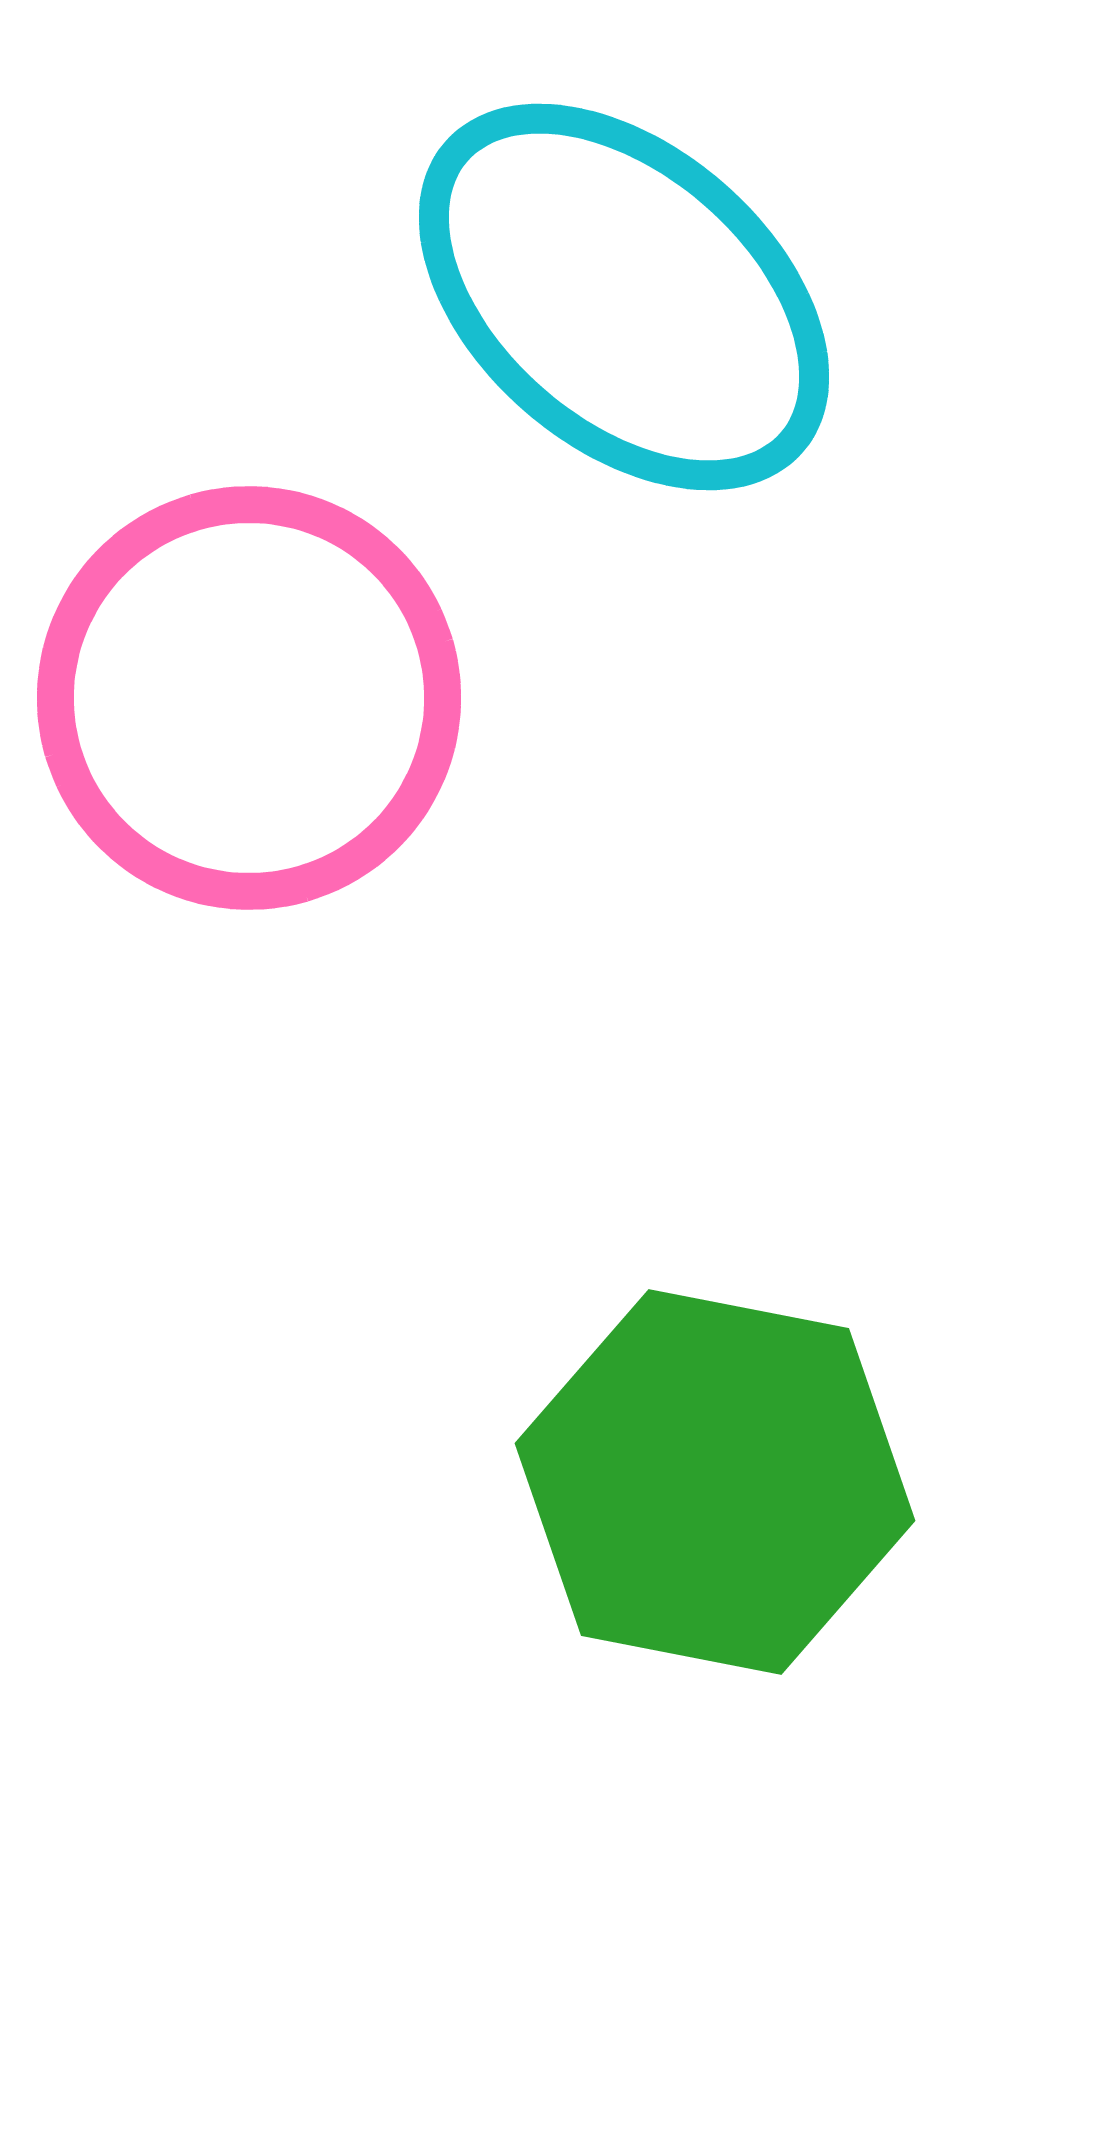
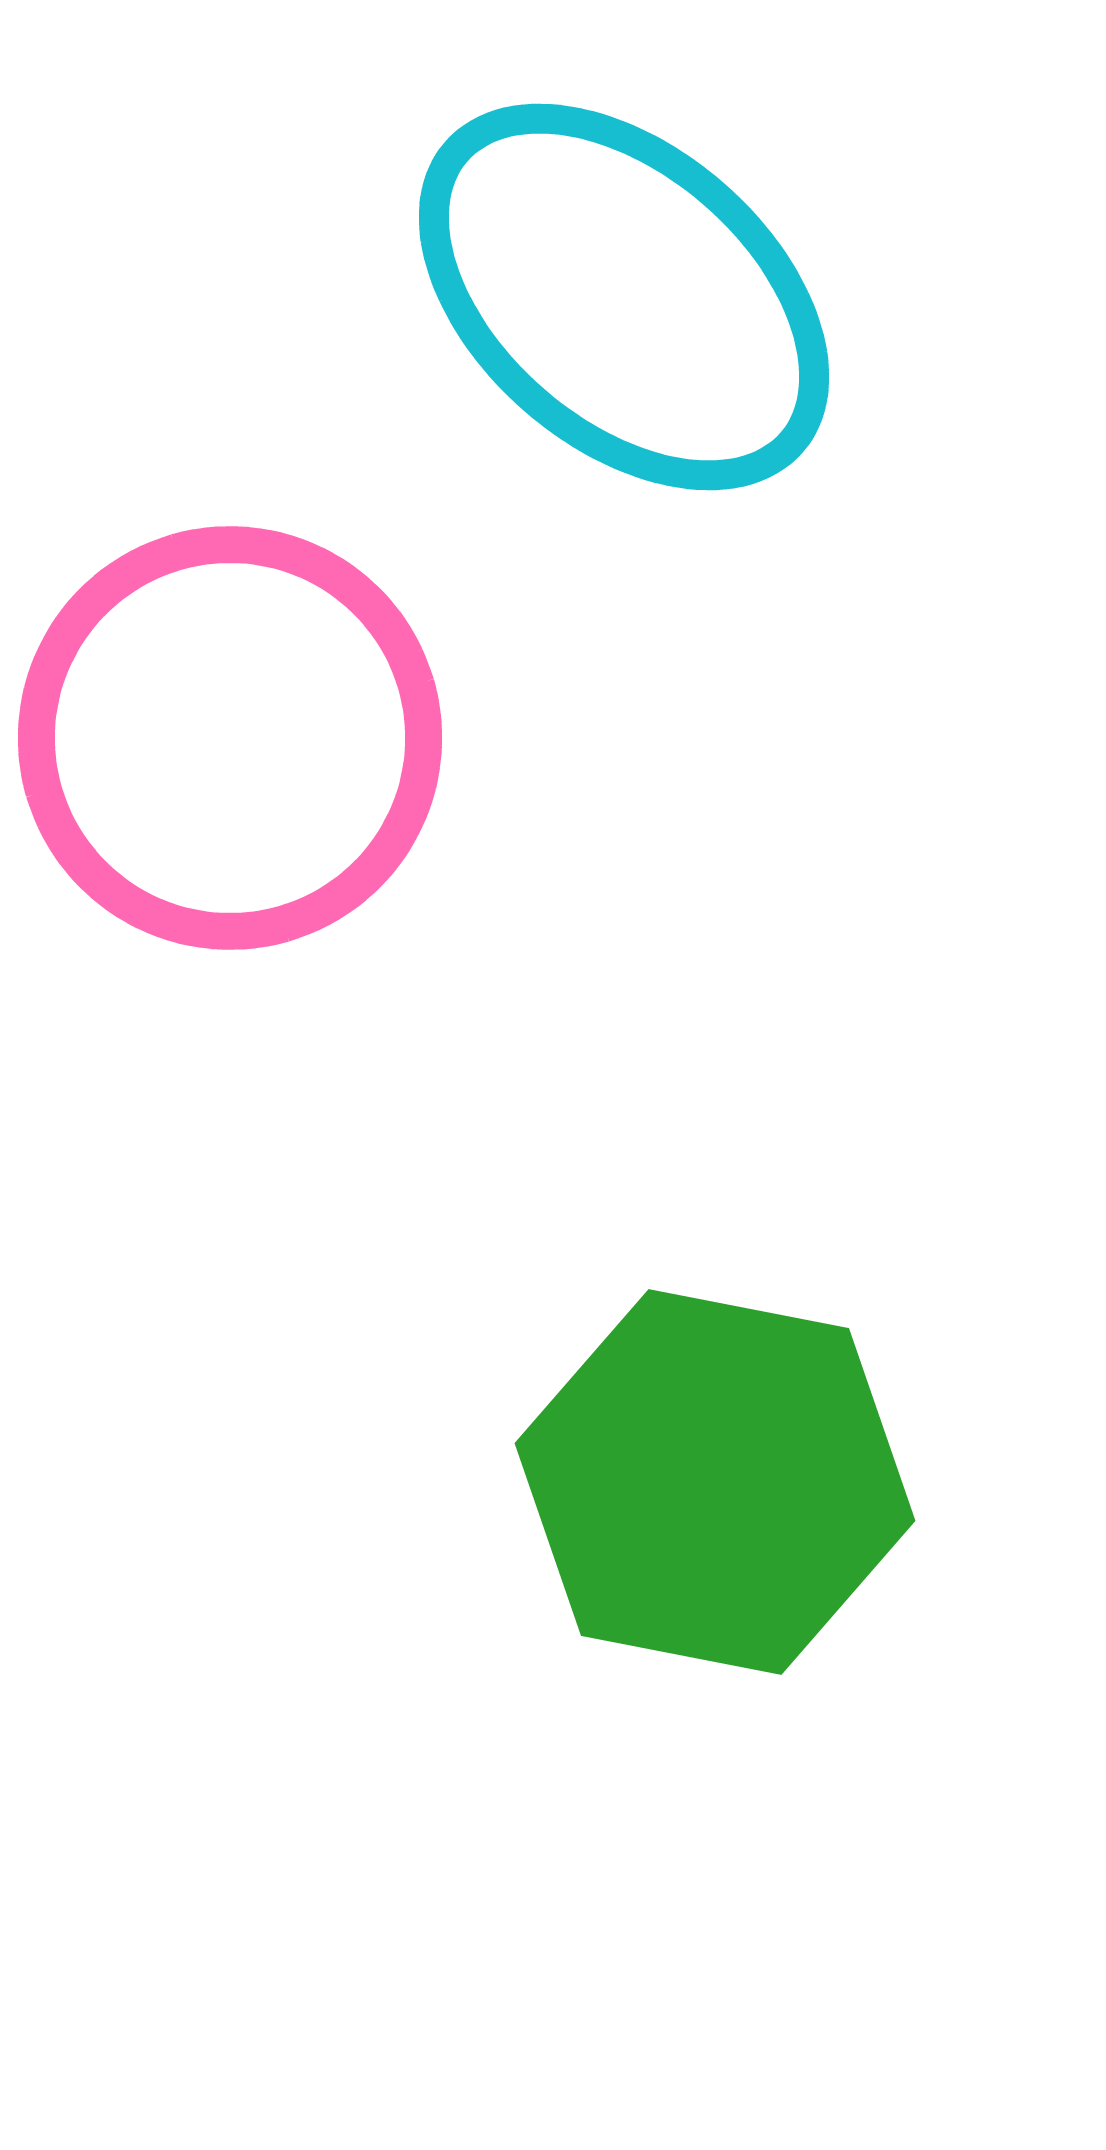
pink circle: moved 19 px left, 40 px down
